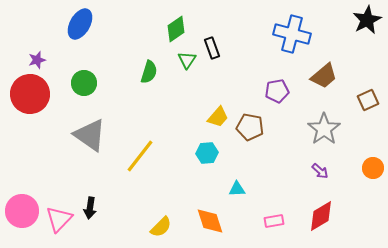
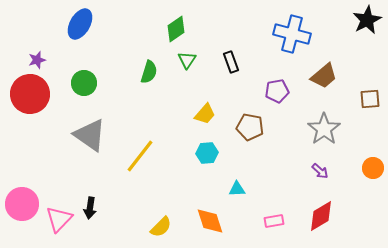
black rectangle: moved 19 px right, 14 px down
brown square: moved 2 px right, 1 px up; rotated 20 degrees clockwise
yellow trapezoid: moved 13 px left, 3 px up
pink circle: moved 7 px up
